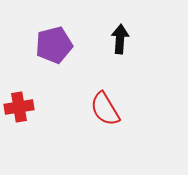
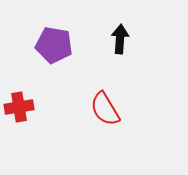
purple pentagon: rotated 24 degrees clockwise
